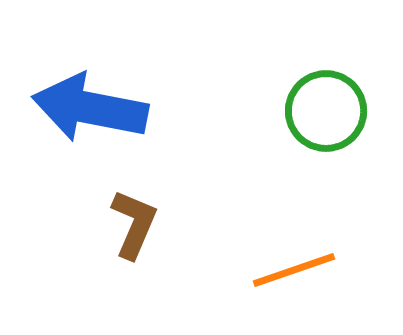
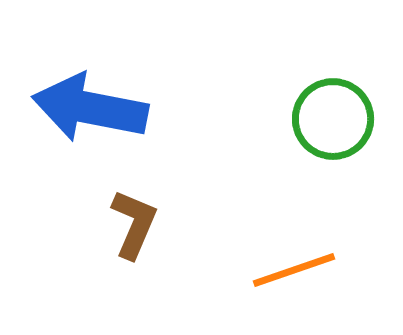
green circle: moved 7 px right, 8 px down
